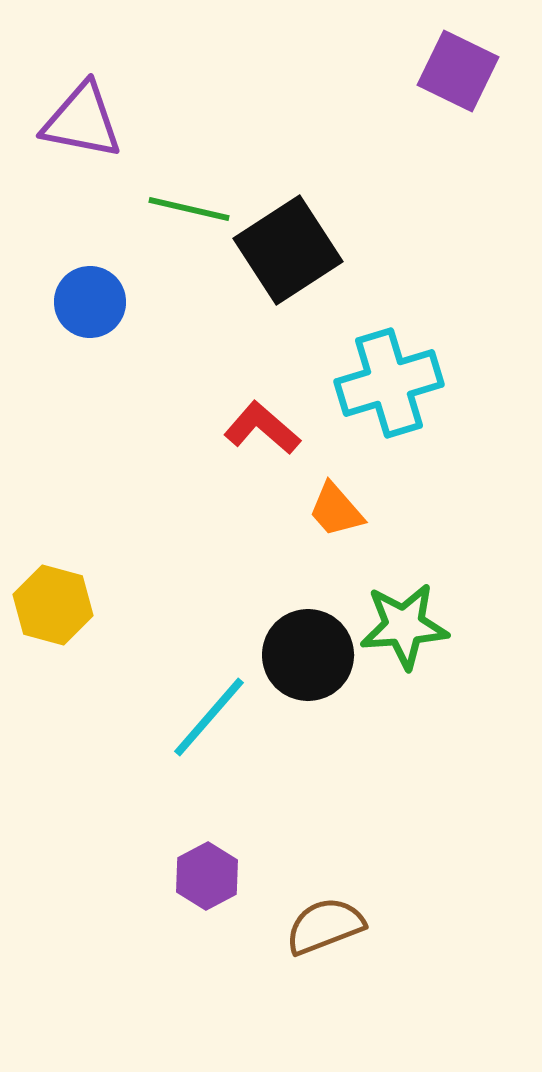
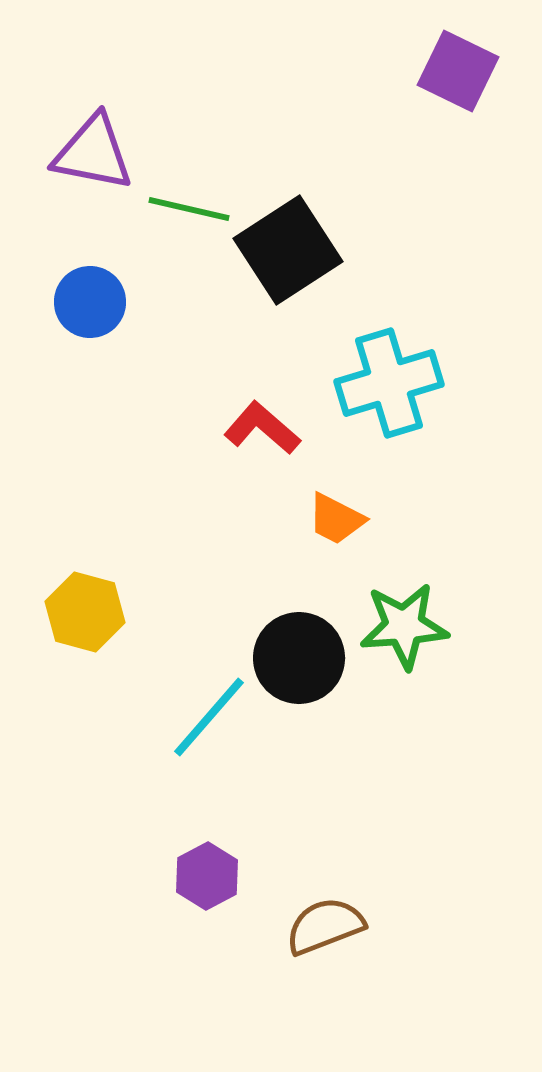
purple triangle: moved 11 px right, 32 px down
orange trapezoid: moved 9 px down; rotated 22 degrees counterclockwise
yellow hexagon: moved 32 px right, 7 px down
black circle: moved 9 px left, 3 px down
